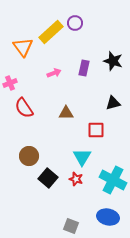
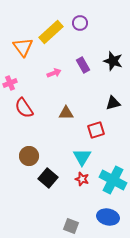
purple circle: moved 5 px right
purple rectangle: moved 1 px left, 3 px up; rotated 42 degrees counterclockwise
red square: rotated 18 degrees counterclockwise
red star: moved 6 px right
